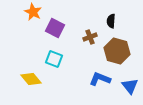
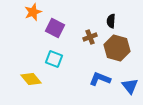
orange star: rotated 24 degrees clockwise
brown hexagon: moved 3 px up
